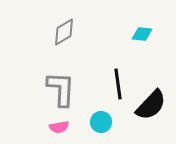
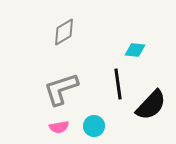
cyan diamond: moved 7 px left, 16 px down
gray L-shape: rotated 111 degrees counterclockwise
cyan circle: moved 7 px left, 4 px down
